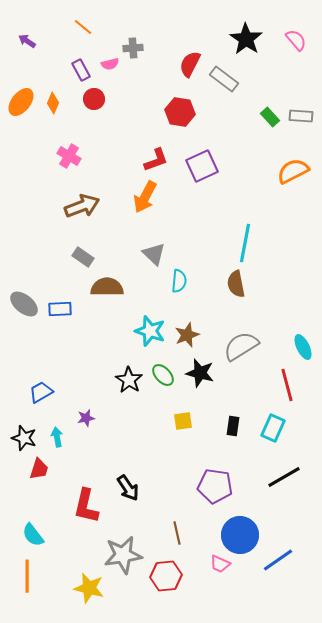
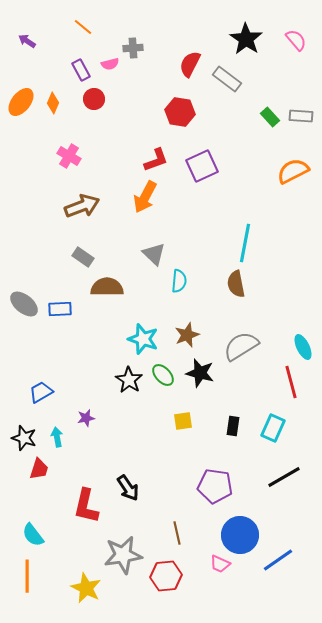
gray rectangle at (224, 79): moved 3 px right
cyan star at (150, 331): moved 7 px left, 8 px down
red line at (287, 385): moved 4 px right, 3 px up
yellow star at (89, 588): moved 3 px left; rotated 12 degrees clockwise
